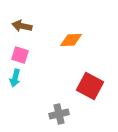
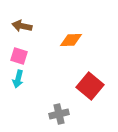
pink square: moved 1 px left, 1 px down
cyan arrow: moved 3 px right, 1 px down
red square: rotated 12 degrees clockwise
